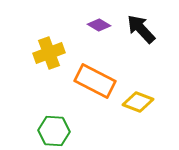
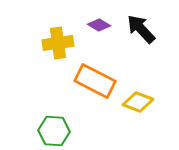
yellow cross: moved 9 px right, 10 px up; rotated 12 degrees clockwise
